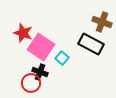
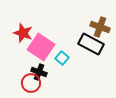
brown cross: moved 2 px left, 5 px down
black cross: moved 1 px left
